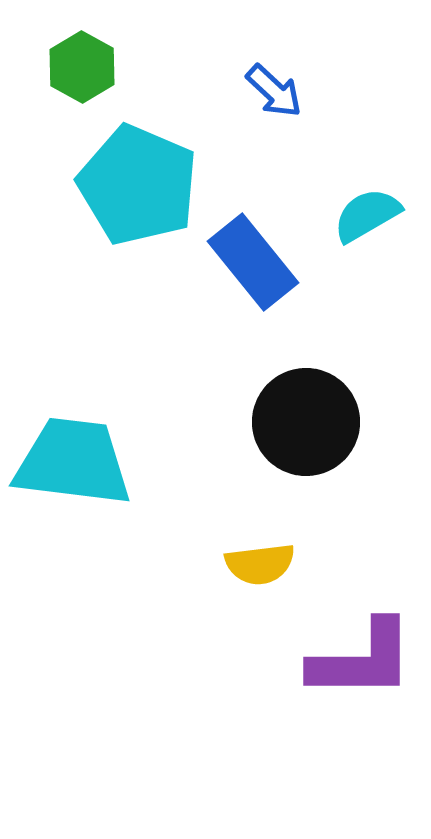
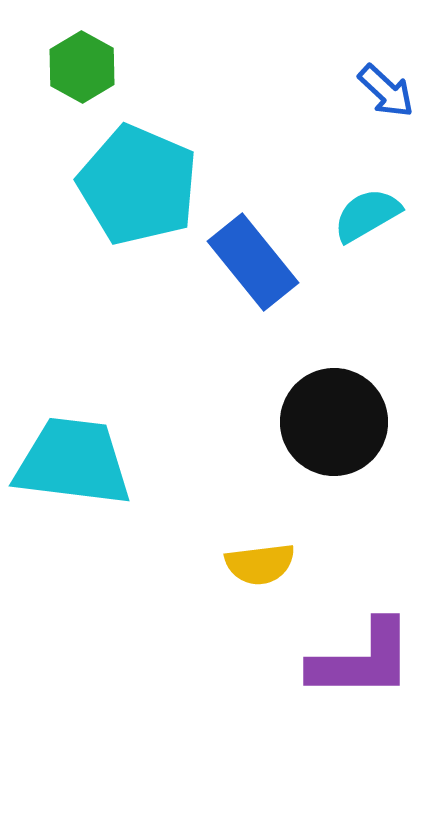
blue arrow: moved 112 px right
black circle: moved 28 px right
